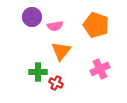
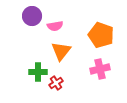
purple circle: moved 1 px up
orange pentagon: moved 5 px right, 10 px down
pink cross: rotated 12 degrees clockwise
red cross: rotated 32 degrees clockwise
